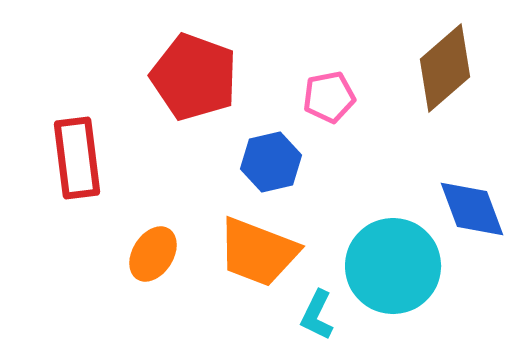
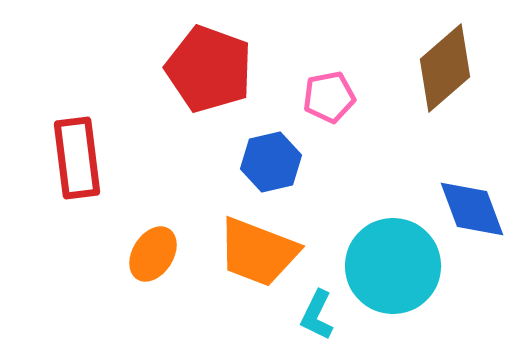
red pentagon: moved 15 px right, 8 px up
